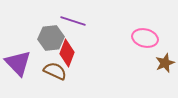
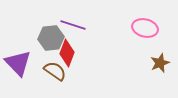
purple line: moved 4 px down
pink ellipse: moved 10 px up
brown star: moved 5 px left
brown semicircle: rotated 10 degrees clockwise
